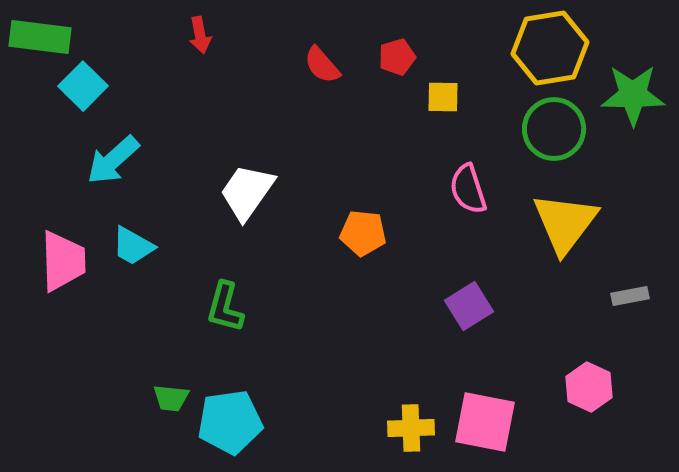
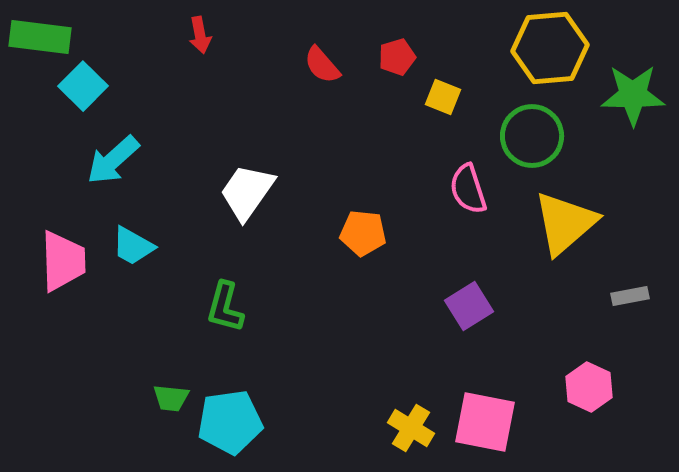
yellow hexagon: rotated 4 degrees clockwise
yellow square: rotated 21 degrees clockwise
green circle: moved 22 px left, 7 px down
yellow triangle: rotated 12 degrees clockwise
yellow cross: rotated 33 degrees clockwise
